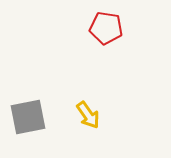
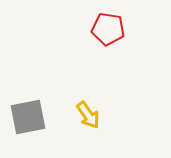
red pentagon: moved 2 px right, 1 px down
